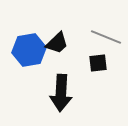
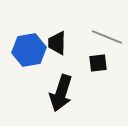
gray line: moved 1 px right
black trapezoid: rotated 135 degrees clockwise
black arrow: rotated 15 degrees clockwise
